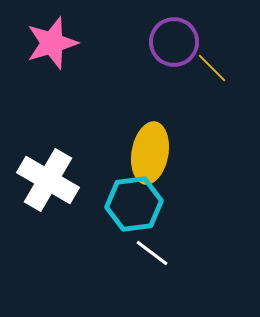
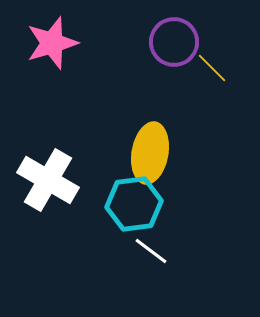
white line: moved 1 px left, 2 px up
